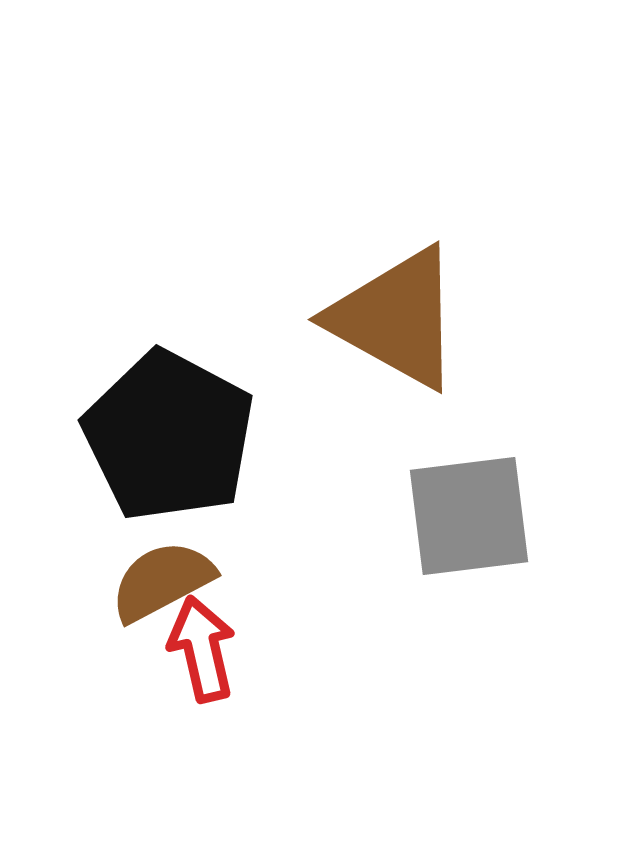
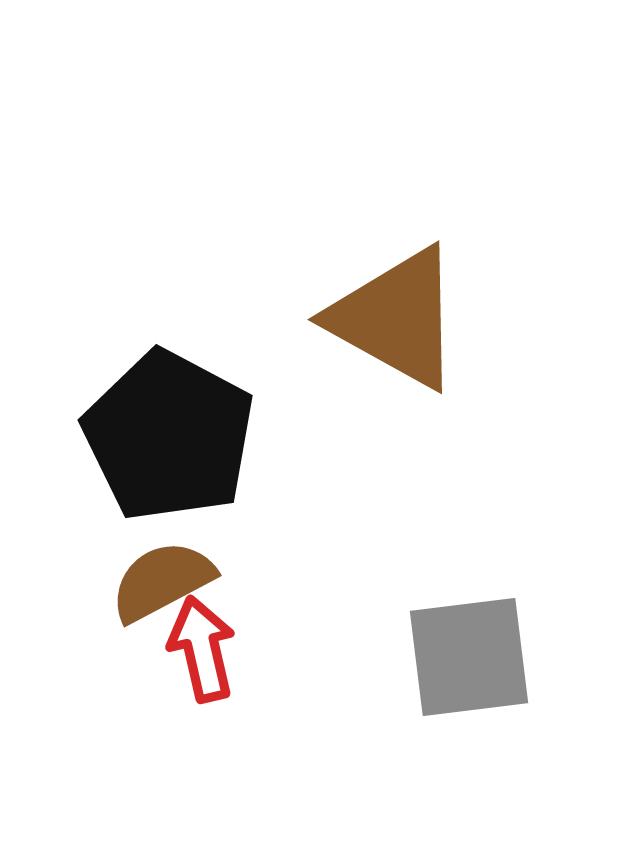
gray square: moved 141 px down
